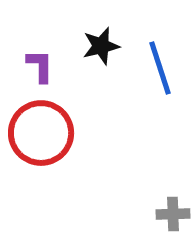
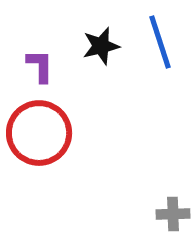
blue line: moved 26 px up
red circle: moved 2 px left
